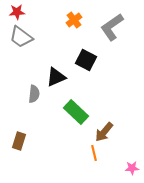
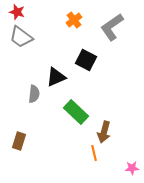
red star: rotated 21 degrees clockwise
brown arrow: rotated 25 degrees counterclockwise
